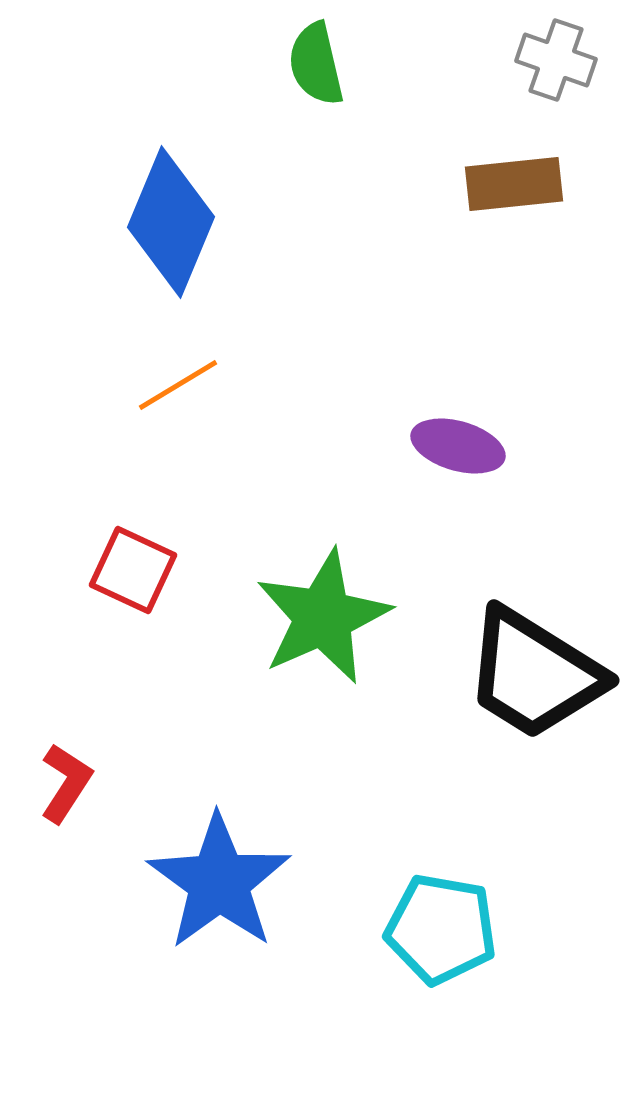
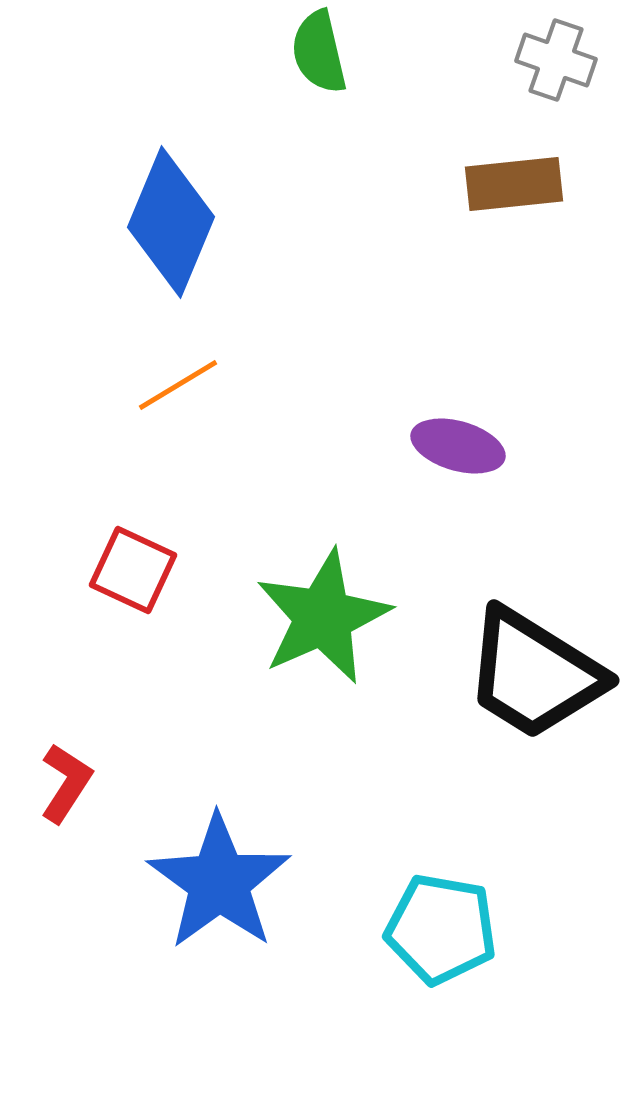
green semicircle: moved 3 px right, 12 px up
